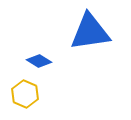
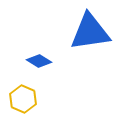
yellow hexagon: moved 2 px left, 5 px down
